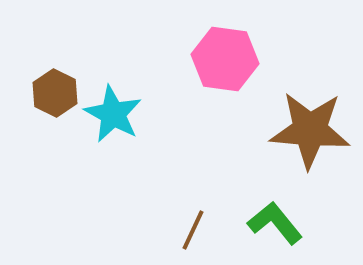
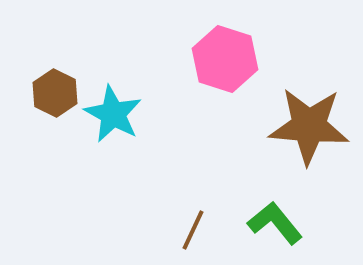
pink hexagon: rotated 10 degrees clockwise
brown star: moved 1 px left, 4 px up
